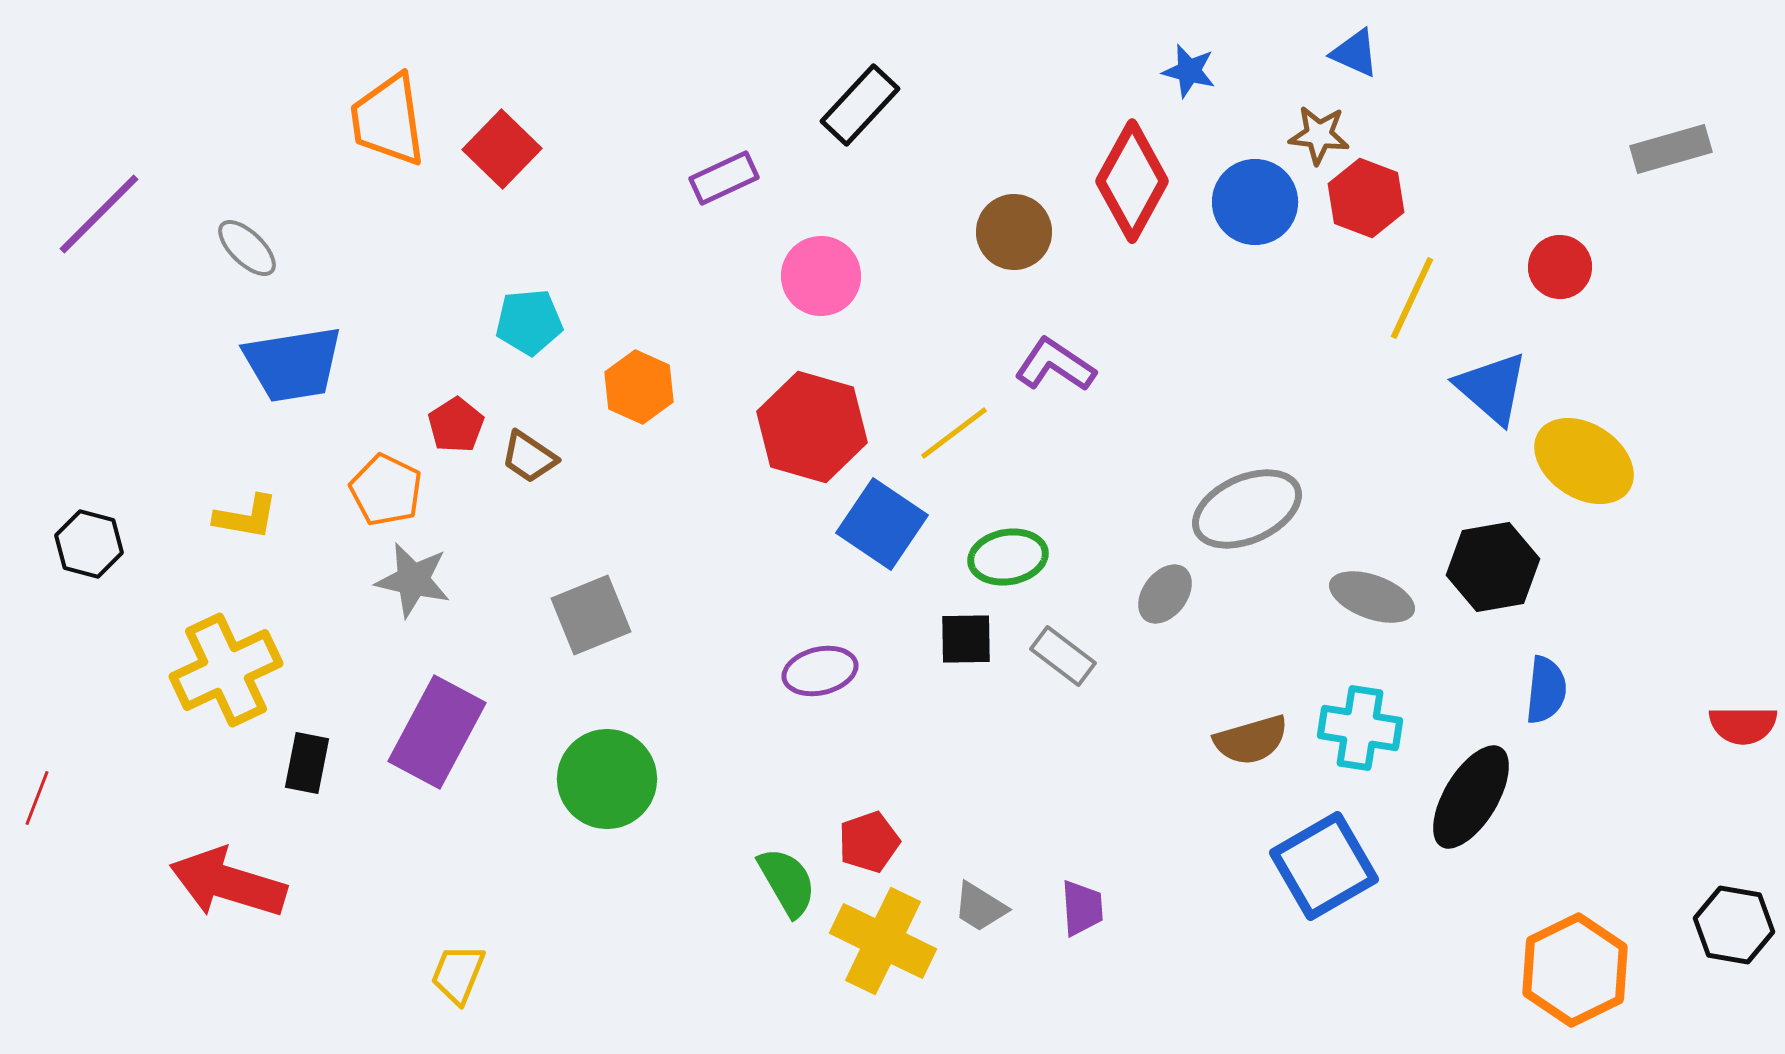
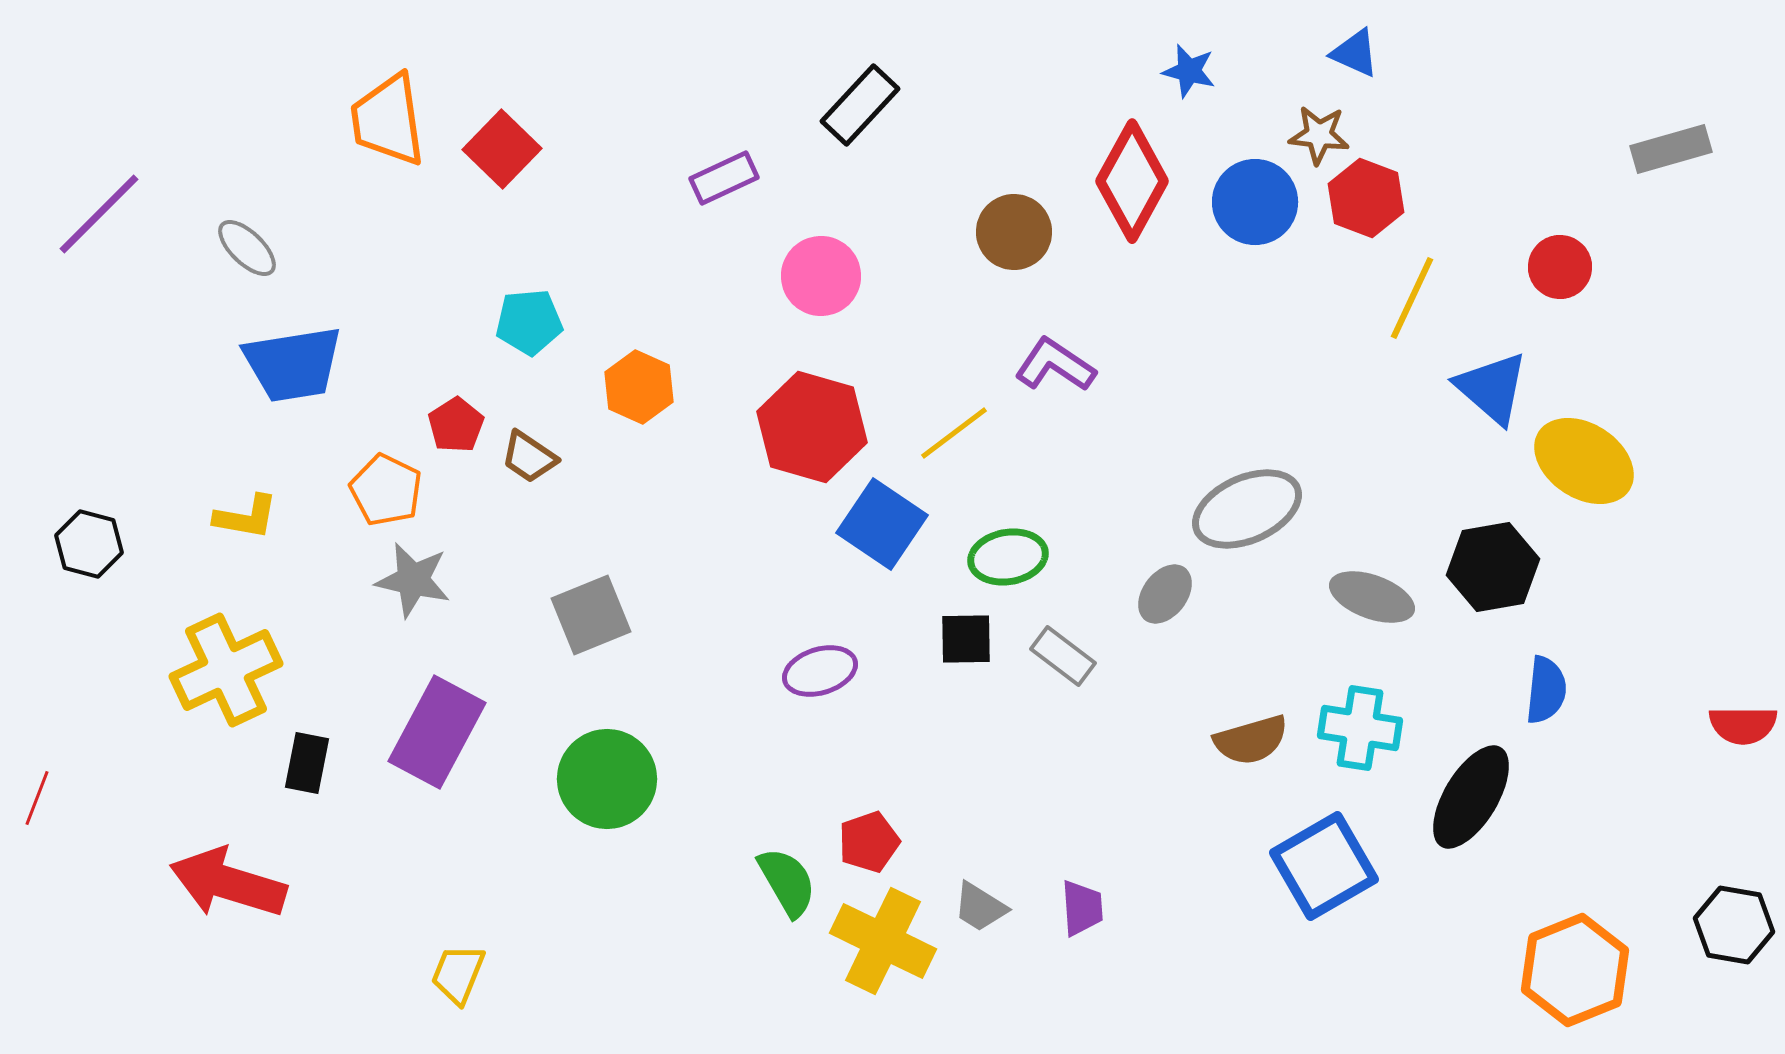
purple ellipse at (820, 671): rotated 4 degrees counterclockwise
orange hexagon at (1575, 970): rotated 4 degrees clockwise
